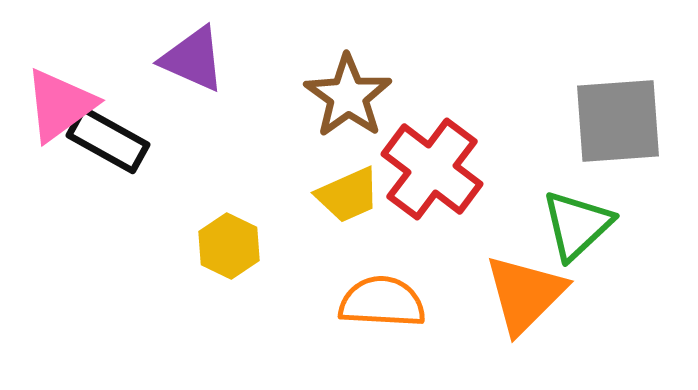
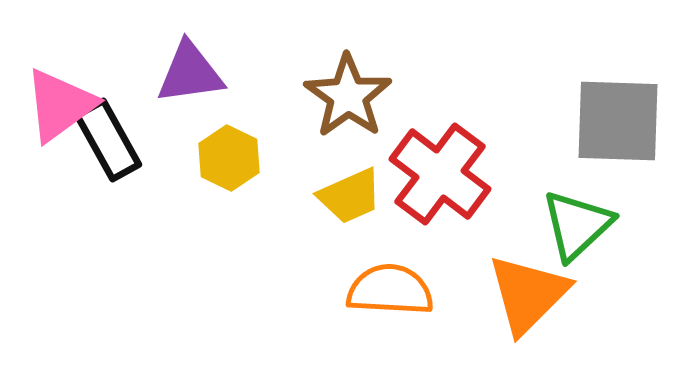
purple triangle: moved 3 px left, 14 px down; rotated 32 degrees counterclockwise
gray square: rotated 6 degrees clockwise
black rectangle: rotated 32 degrees clockwise
red cross: moved 8 px right, 5 px down
yellow trapezoid: moved 2 px right, 1 px down
yellow hexagon: moved 88 px up
orange triangle: moved 3 px right
orange semicircle: moved 8 px right, 12 px up
